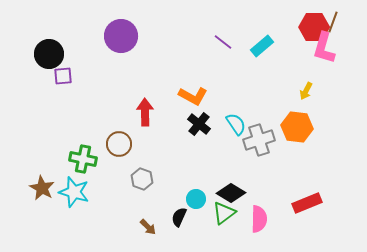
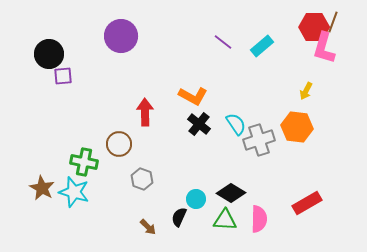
green cross: moved 1 px right, 3 px down
red rectangle: rotated 8 degrees counterclockwise
green triangle: moved 1 px right, 7 px down; rotated 40 degrees clockwise
